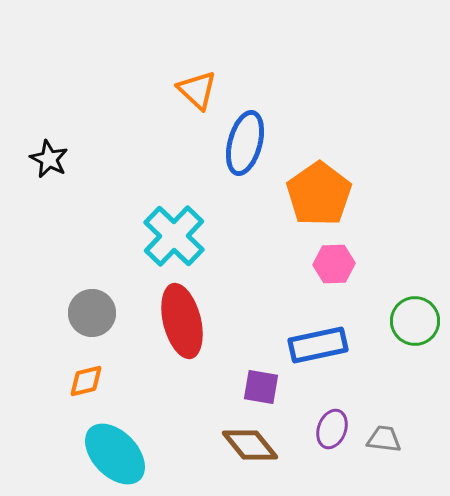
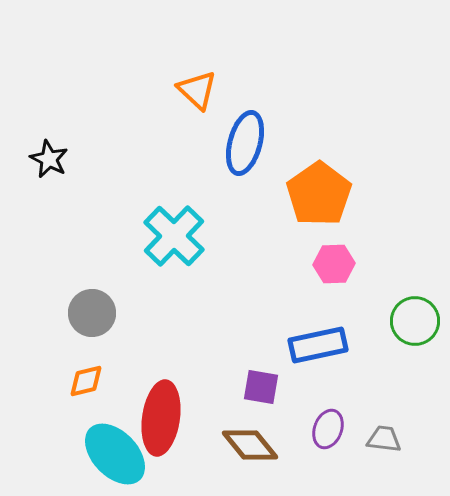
red ellipse: moved 21 px left, 97 px down; rotated 22 degrees clockwise
purple ellipse: moved 4 px left
